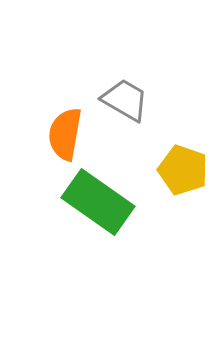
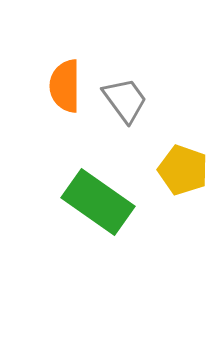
gray trapezoid: rotated 24 degrees clockwise
orange semicircle: moved 48 px up; rotated 10 degrees counterclockwise
